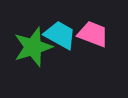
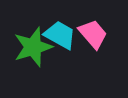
pink trapezoid: rotated 28 degrees clockwise
